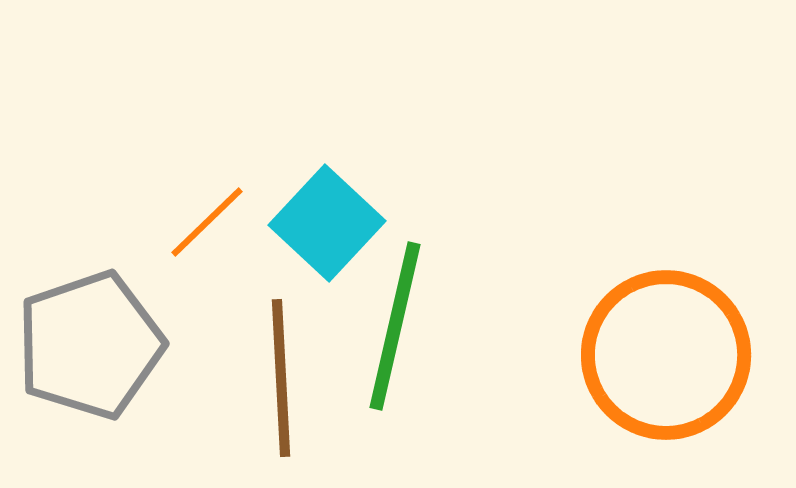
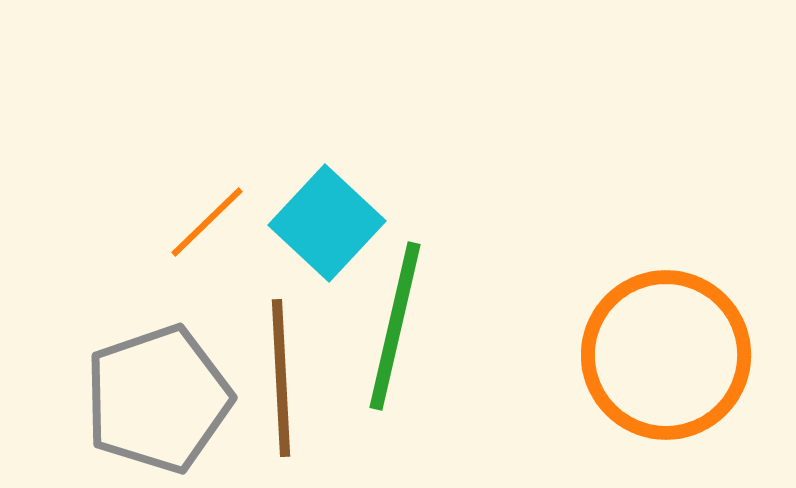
gray pentagon: moved 68 px right, 54 px down
